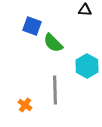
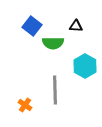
black triangle: moved 9 px left, 16 px down
blue square: rotated 18 degrees clockwise
green semicircle: rotated 45 degrees counterclockwise
cyan hexagon: moved 2 px left
